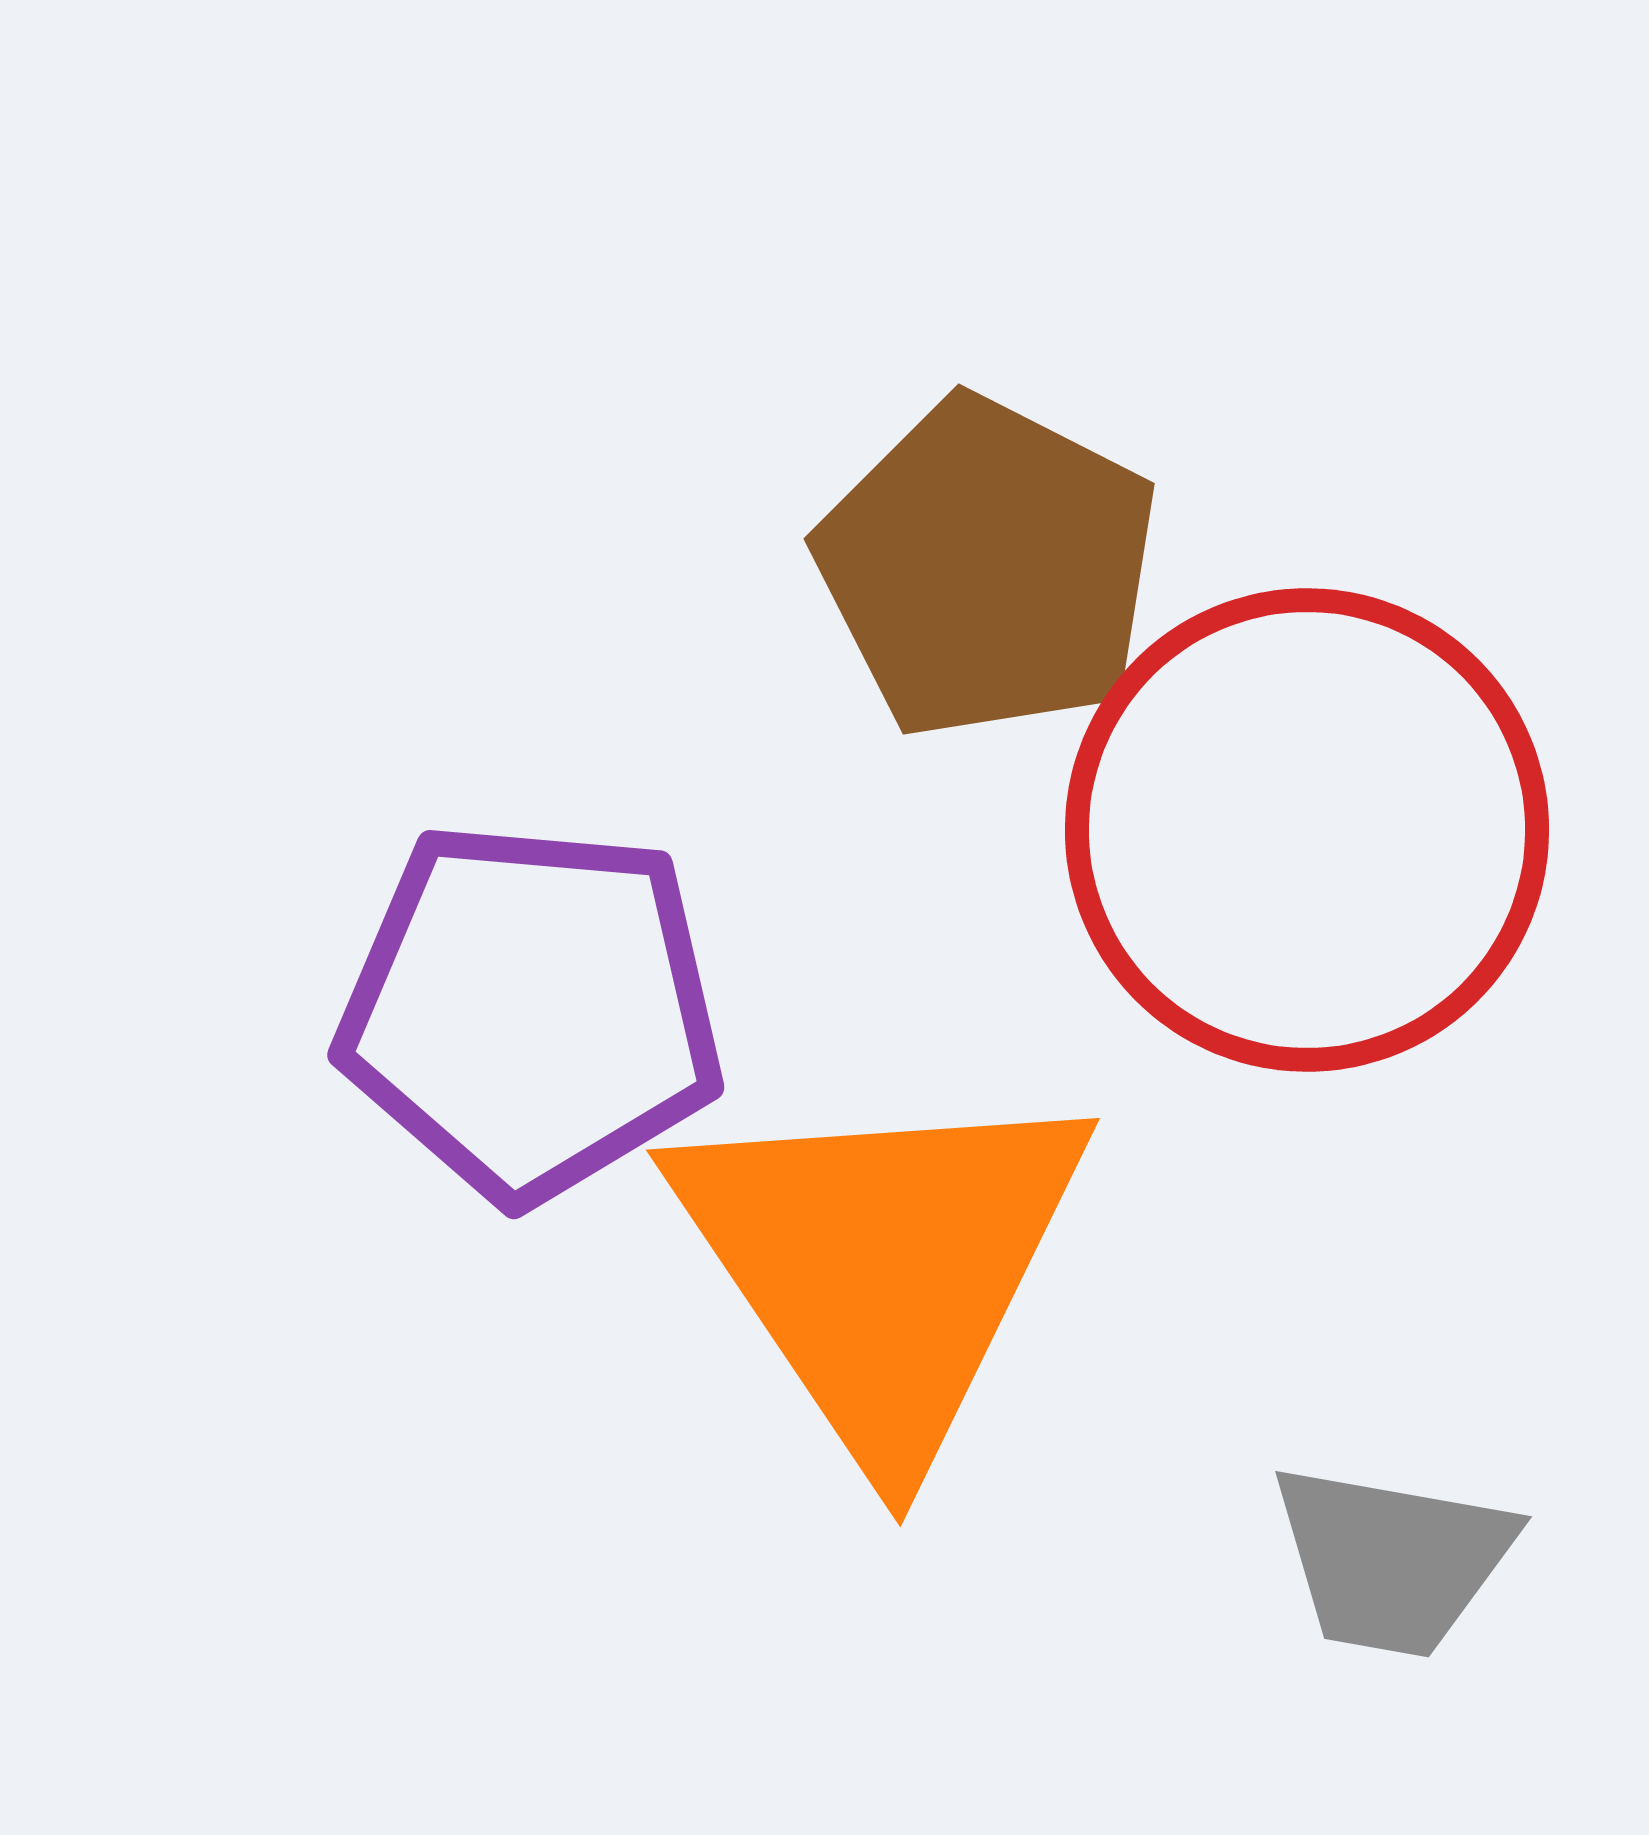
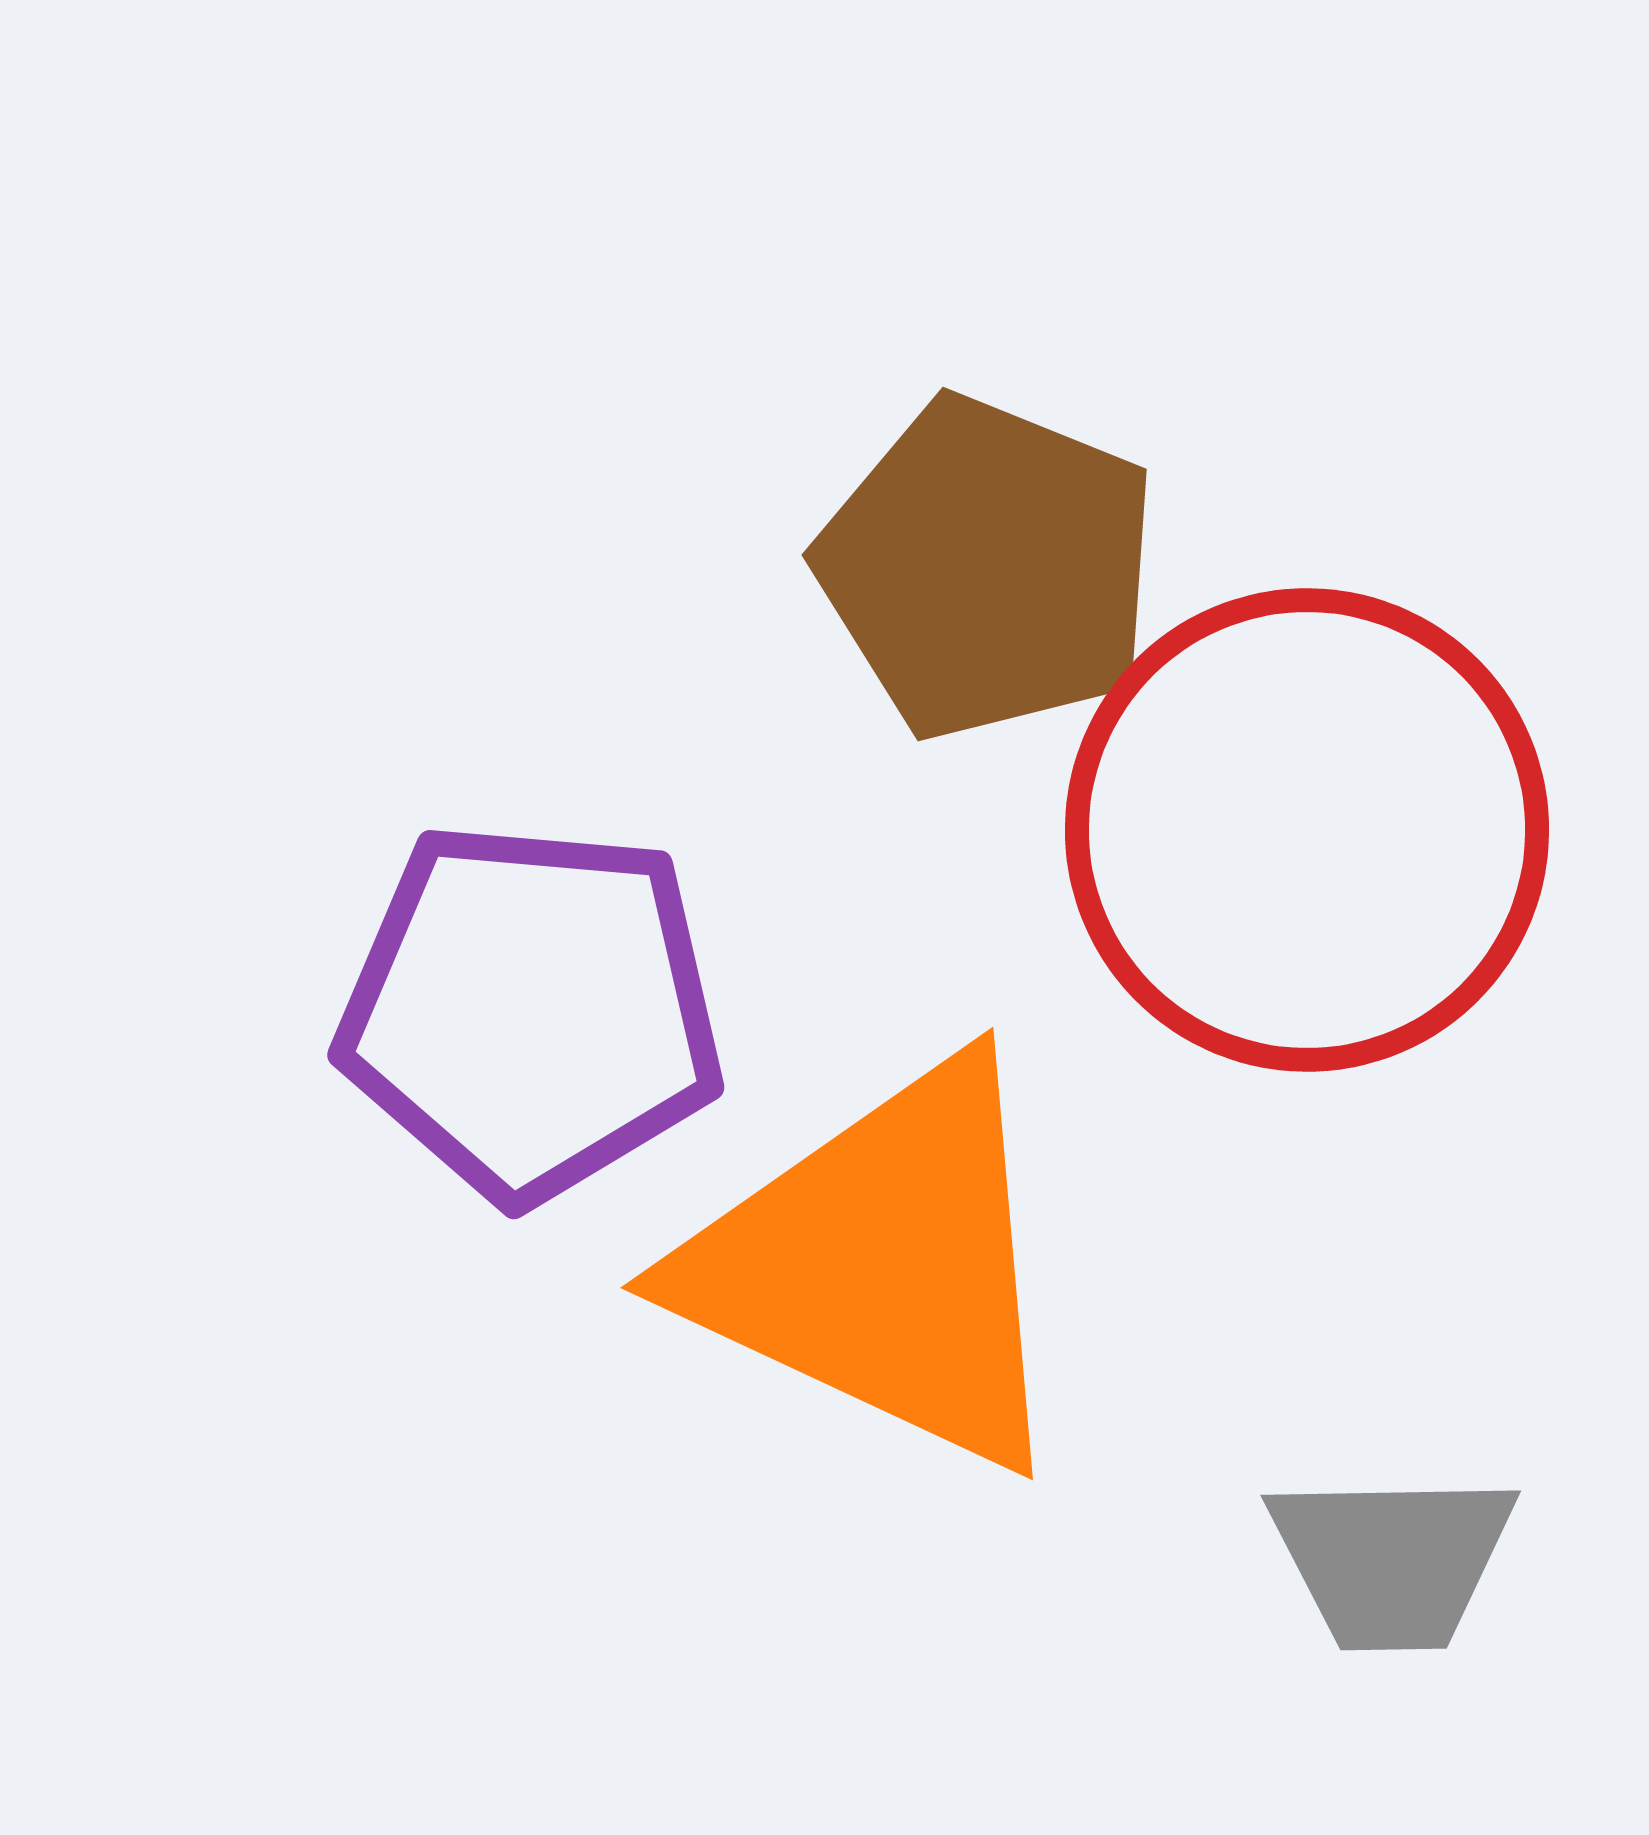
brown pentagon: rotated 5 degrees counterclockwise
orange triangle: rotated 31 degrees counterclockwise
gray trapezoid: rotated 11 degrees counterclockwise
